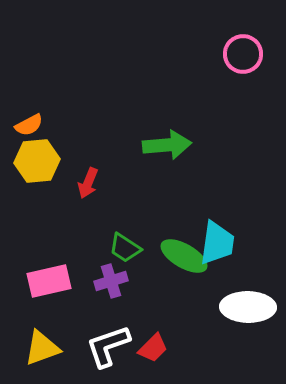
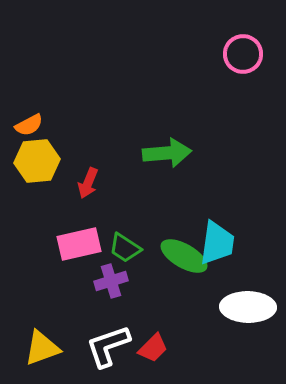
green arrow: moved 8 px down
pink rectangle: moved 30 px right, 37 px up
